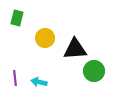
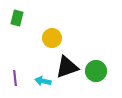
yellow circle: moved 7 px right
black triangle: moved 8 px left, 18 px down; rotated 15 degrees counterclockwise
green circle: moved 2 px right
cyan arrow: moved 4 px right, 1 px up
